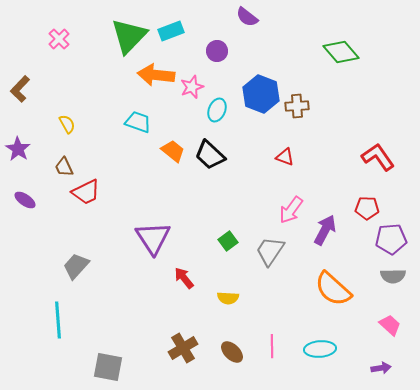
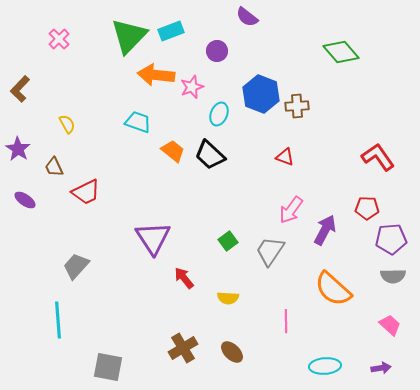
cyan ellipse at (217, 110): moved 2 px right, 4 px down
brown trapezoid at (64, 167): moved 10 px left
pink line at (272, 346): moved 14 px right, 25 px up
cyan ellipse at (320, 349): moved 5 px right, 17 px down
